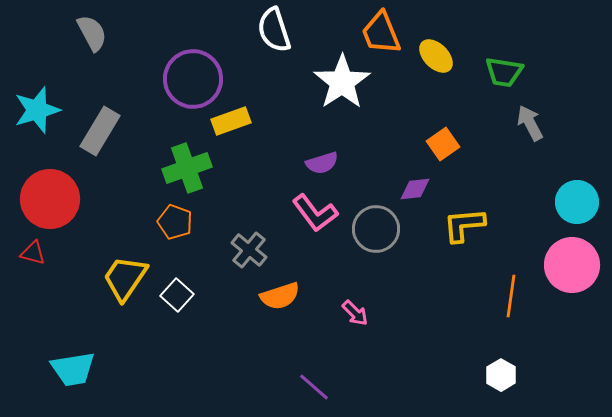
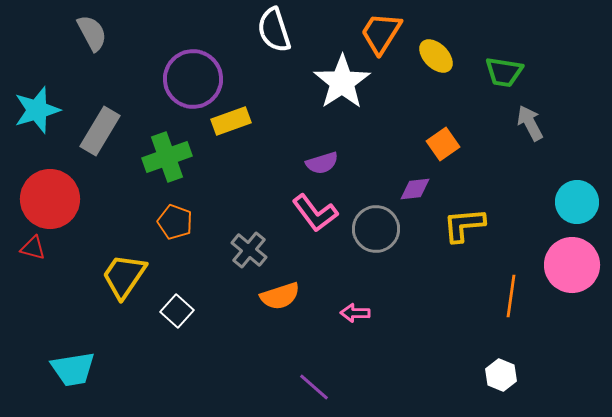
orange trapezoid: rotated 54 degrees clockwise
green cross: moved 20 px left, 11 px up
red triangle: moved 5 px up
yellow trapezoid: moved 1 px left, 2 px up
white square: moved 16 px down
pink arrow: rotated 136 degrees clockwise
white hexagon: rotated 8 degrees counterclockwise
